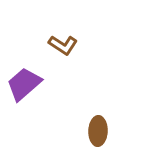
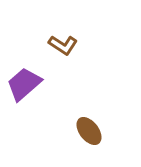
brown ellipse: moved 9 px left; rotated 40 degrees counterclockwise
